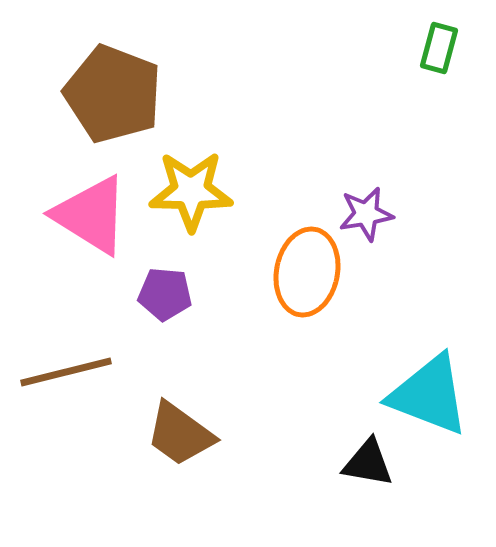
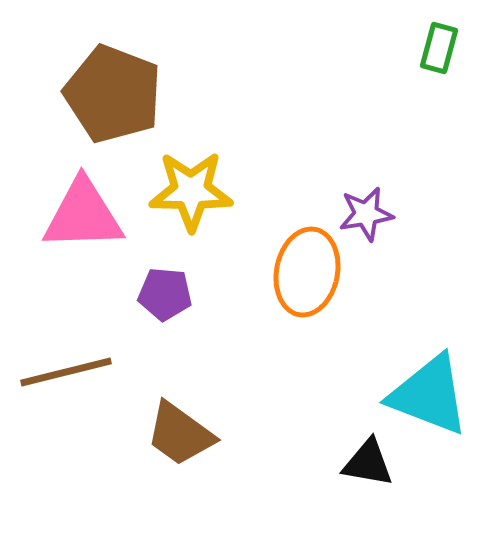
pink triangle: moved 8 px left; rotated 34 degrees counterclockwise
